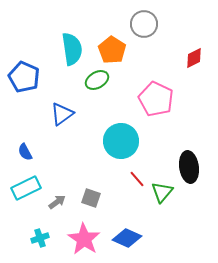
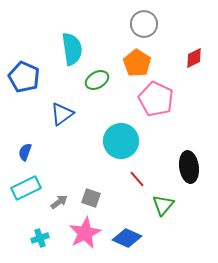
orange pentagon: moved 25 px right, 13 px down
blue semicircle: rotated 48 degrees clockwise
green triangle: moved 1 px right, 13 px down
gray arrow: moved 2 px right
pink star: moved 1 px right, 6 px up; rotated 12 degrees clockwise
